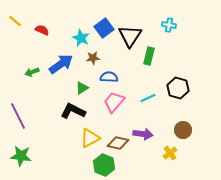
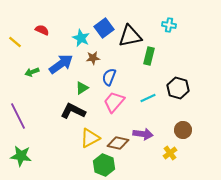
yellow line: moved 21 px down
black triangle: rotated 45 degrees clockwise
blue semicircle: rotated 72 degrees counterclockwise
